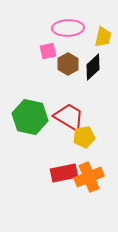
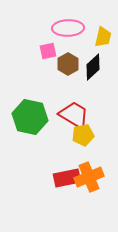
red trapezoid: moved 5 px right, 2 px up
yellow pentagon: moved 1 px left, 2 px up
red rectangle: moved 3 px right, 5 px down
